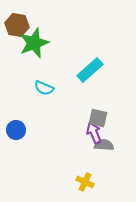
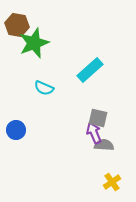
yellow cross: moved 27 px right; rotated 30 degrees clockwise
